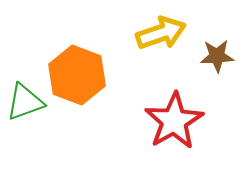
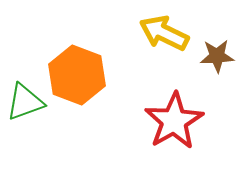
yellow arrow: moved 3 px right; rotated 135 degrees counterclockwise
